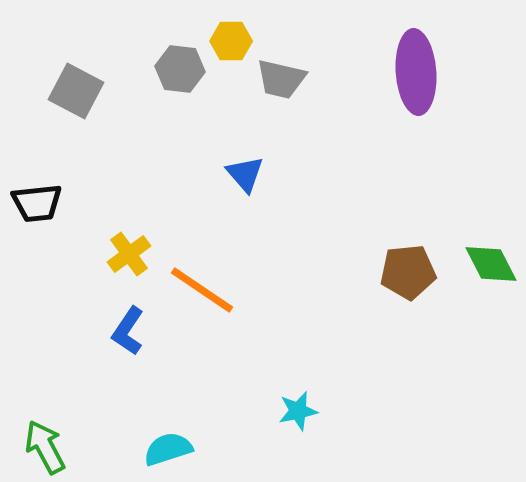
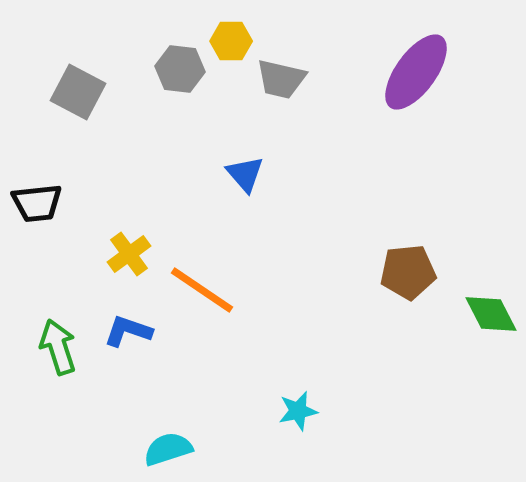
purple ellipse: rotated 40 degrees clockwise
gray square: moved 2 px right, 1 px down
green diamond: moved 50 px down
blue L-shape: rotated 75 degrees clockwise
green arrow: moved 13 px right, 100 px up; rotated 10 degrees clockwise
